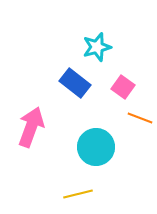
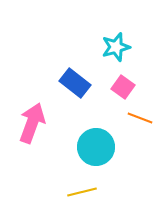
cyan star: moved 19 px right
pink arrow: moved 1 px right, 4 px up
yellow line: moved 4 px right, 2 px up
